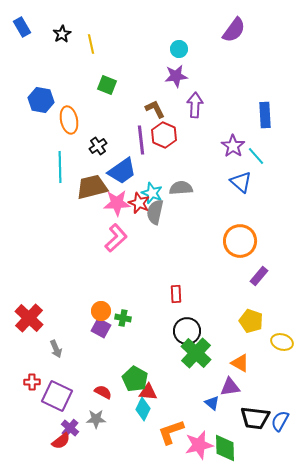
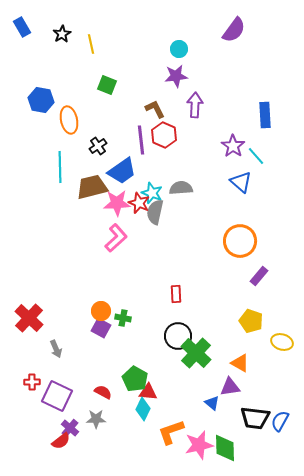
black circle at (187, 331): moved 9 px left, 5 px down
